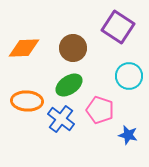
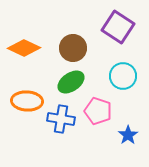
orange diamond: rotated 28 degrees clockwise
cyan circle: moved 6 px left
green ellipse: moved 2 px right, 3 px up
pink pentagon: moved 2 px left, 1 px down
blue cross: rotated 28 degrees counterclockwise
blue star: rotated 24 degrees clockwise
